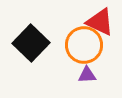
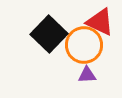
black square: moved 18 px right, 9 px up
